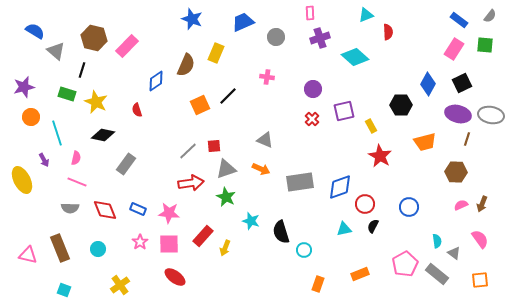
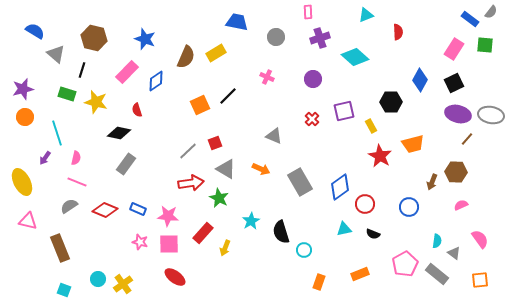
pink rectangle at (310, 13): moved 2 px left, 1 px up
gray semicircle at (490, 16): moved 1 px right, 4 px up
blue star at (192, 19): moved 47 px left, 20 px down
blue rectangle at (459, 20): moved 11 px right, 1 px up
blue trapezoid at (243, 22): moved 6 px left; rotated 35 degrees clockwise
red semicircle at (388, 32): moved 10 px right
pink rectangle at (127, 46): moved 26 px down
gray triangle at (56, 51): moved 3 px down
yellow rectangle at (216, 53): rotated 36 degrees clockwise
brown semicircle at (186, 65): moved 8 px up
pink cross at (267, 77): rotated 16 degrees clockwise
black square at (462, 83): moved 8 px left
blue diamond at (428, 84): moved 8 px left, 4 px up
purple star at (24, 87): moved 1 px left, 2 px down
purple circle at (313, 89): moved 10 px up
yellow star at (96, 102): rotated 10 degrees counterclockwise
black hexagon at (401, 105): moved 10 px left, 3 px up
orange circle at (31, 117): moved 6 px left
black diamond at (103, 135): moved 16 px right, 2 px up
brown line at (467, 139): rotated 24 degrees clockwise
gray triangle at (265, 140): moved 9 px right, 4 px up
orange trapezoid at (425, 142): moved 12 px left, 2 px down
red square at (214, 146): moved 1 px right, 3 px up; rotated 16 degrees counterclockwise
purple arrow at (44, 160): moved 1 px right, 2 px up; rotated 64 degrees clockwise
gray triangle at (226, 169): rotated 50 degrees clockwise
yellow ellipse at (22, 180): moved 2 px down
gray rectangle at (300, 182): rotated 68 degrees clockwise
blue diamond at (340, 187): rotated 16 degrees counterclockwise
green star at (226, 197): moved 7 px left, 1 px down
brown arrow at (482, 204): moved 50 px left, 22 px up
gray semicircle at (70, 208): moved 1 px left, 2 px up; rotated 144 degrees clockwise
red diamond at (105, 210): rotated 45 degrees counterclockwise
pink star at (169, 213): moved 1 px left, 3 px down
cyan star at (251, 221): rotated 24 degrees clockwise
black semicircle at (373, 226): moved 8 px down; rotated 96 degrees counterclockwise
red rectangle at (203, 236): moved 3 px up
cyan semicircle at (437, 241): rotated 16 degrees clockwise
pink star at (140, 242): rotated 21 degrees counterclockwise
cyan circle at (98, 249): moved 30 px down
pink triangle at (28, 255): moved 34 px up
orange rectangle at (318, 284): moved 1 px right, 2 px up
yellow cross at (120, 285): moved 3 px right, 1 px up
